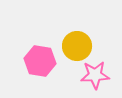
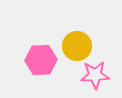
pink hexagon: moved 1 px right, 1 px up; rotated 12 degrees counterclockwise
